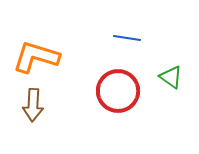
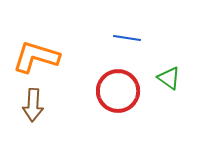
green triangle: moved 2 px left, 1 px down
